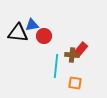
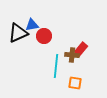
black triangle: rotated 30 degrees counterclockwise
